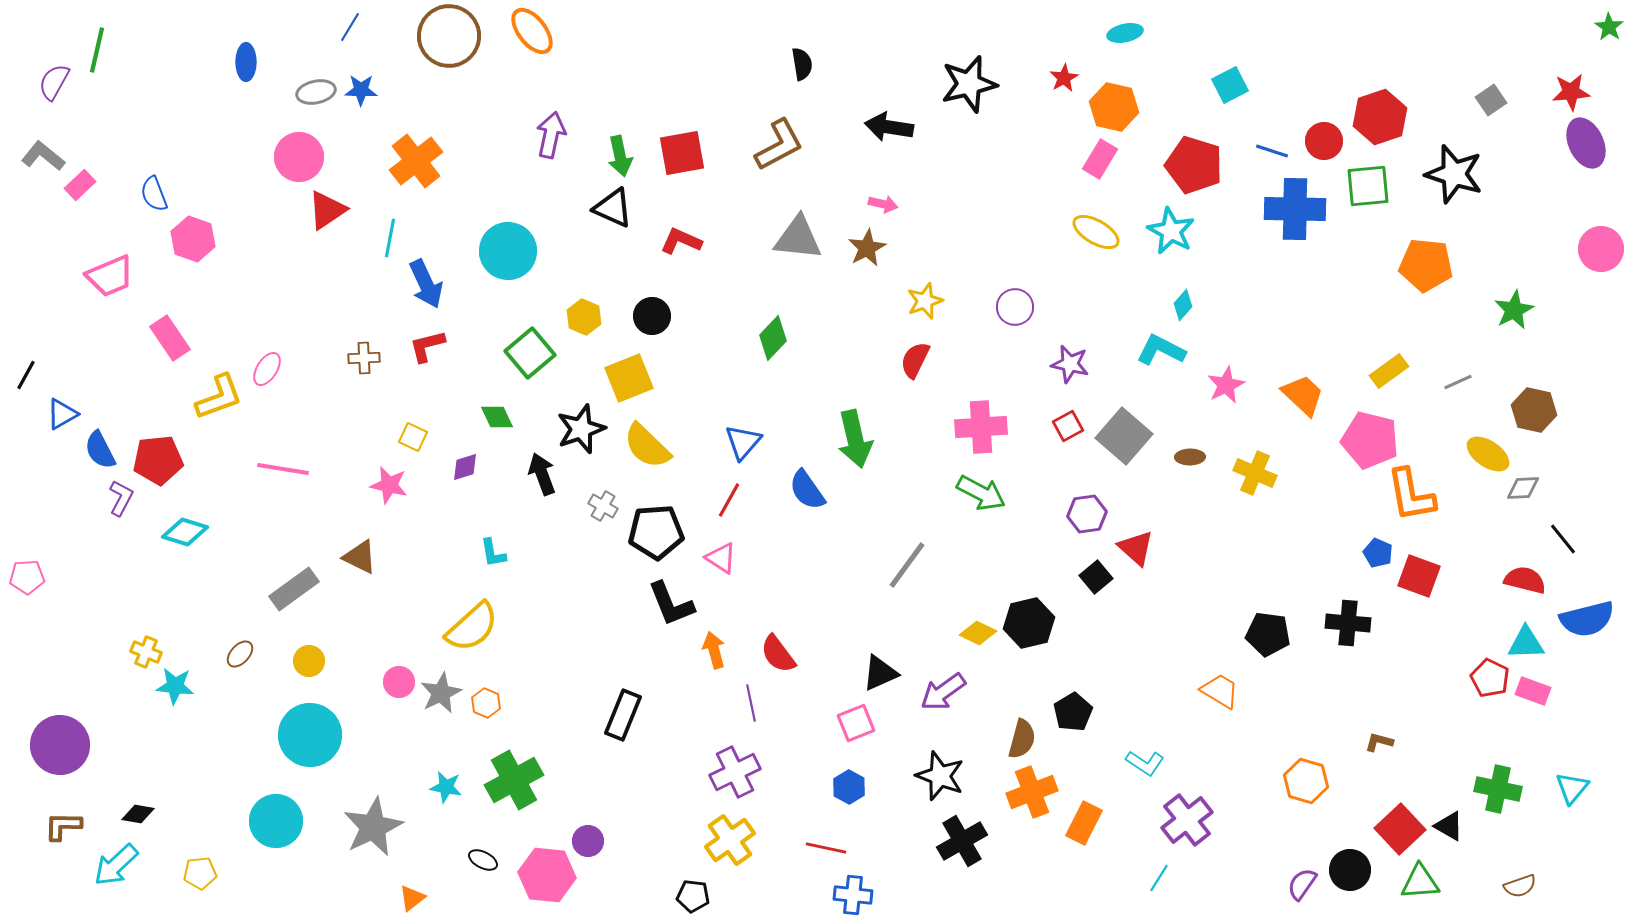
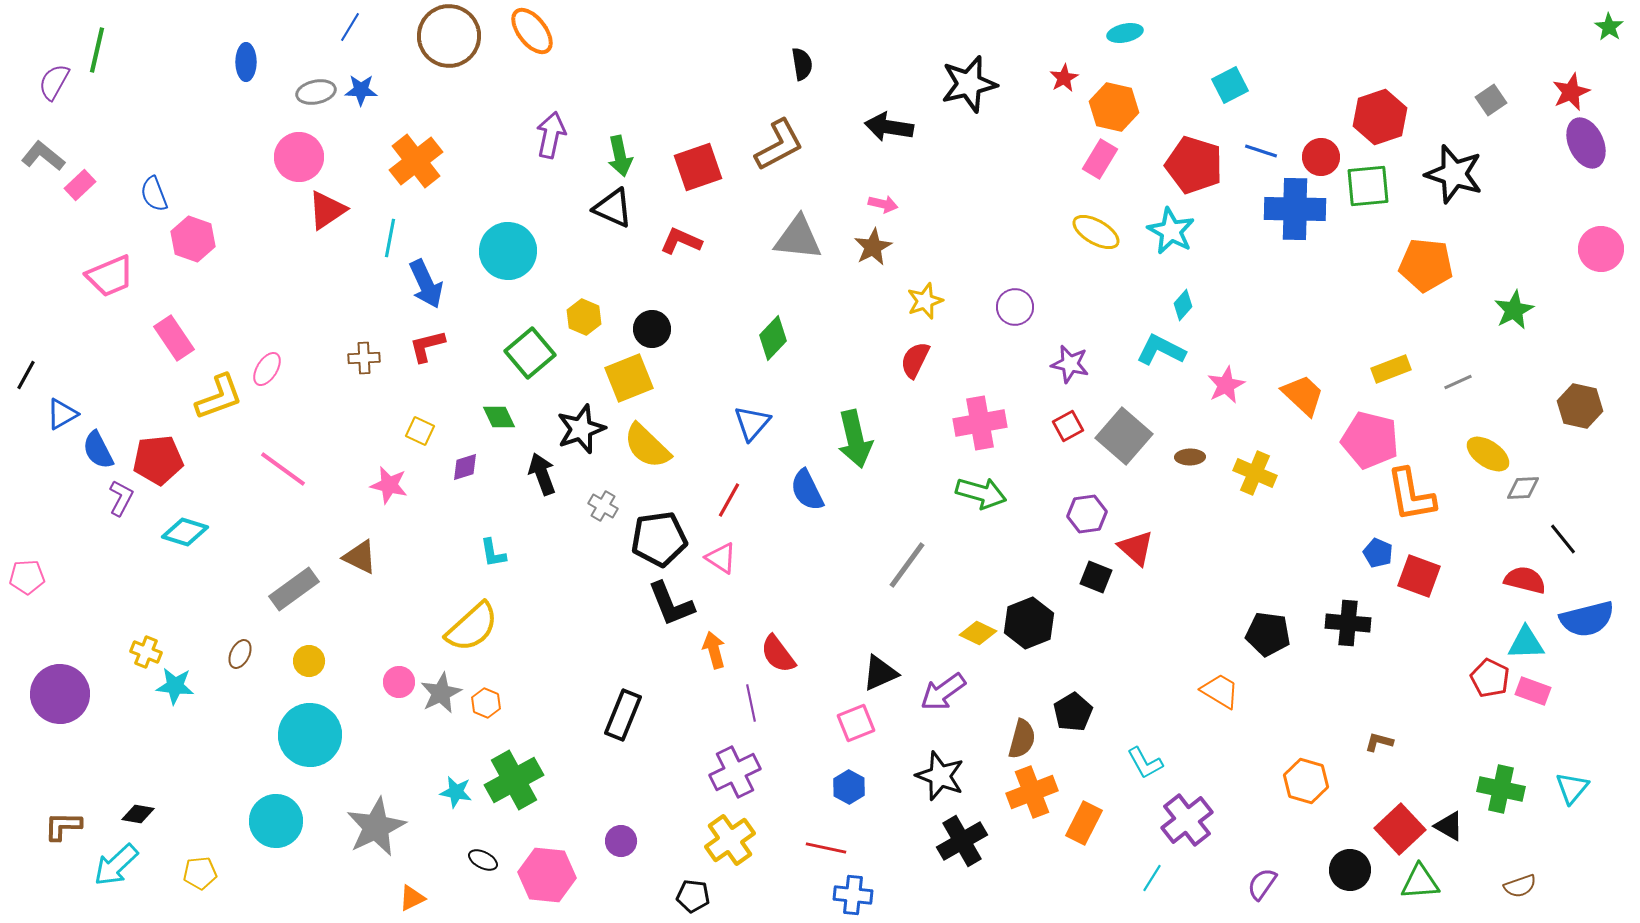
red star at (1571, 92): rotated 18 degrees counterclockwise
red circle at (1324, 141): moved 3 px left, 16 px down
blue line at (1272, 151): moved 11 px left
red square at (682, 153): moved 16 px right, 14 px down; rotated 9 degrees counterclockwise
brown star at (867, 248): moved 6 px right, 1 px up
black circle at (652, 316): moved 13 px down
pink rectangle at (170, 338): moved 4 px right
yellow rectangle at (1389, 371): moved 2 px right, 2 px up; rotated 15 degrees clockwise
brown hexagon at (1534, 410): moved 46 px right, 4 px up
green diamond at (497, 417): moved 2 px right
pink cross at (981, 427): moved 1 px left, 4 px up; rotated 6 degrees counterclockwise
yellow square at (413, 437): moved 7 px right, 6 px up
blue triangle at (743, 442): moved 9 px right, 19 px up
blue semicircle at (100, 450): moved 2 px left
pink line at (283, 469): rotated 27 degrees clockwise
blue semicircle at (807, 490): rotated 9 degrees clockwise
green arrow at (981, 493): rotated 12 degrees counterclockwise
black pentagon at (656, 532): moved 3 px right, 7 px down; rotated 4 degrees counterclockwise
black square at (1096, 577): rotated 28 degrees counterclockwise
black hexagon at (1029, 623): rotated 9 degrees counterclockwise
brown ellipse at (240, 654): rotated 16 degrees counterclockwise
purple circle at (60, 745): moved 51 px up
cyan L-shape at (1145, 763): rotated 27 degrees clockwise
cyan star at (446, 787): moved 10 px right, 5 px down
green cross at (1498, 789): moved 3 px right
gray star at (373, 827): moved 3 px right
purple circle at (588, 841): moved 33 px right
cyan line at (1159, 878): moved 7 px left
purple semicircle at (1302, 884): moved 40 px left
orange triangle at (412, 898): rotated 12 degrees clockwise
